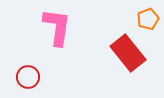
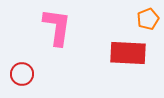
red rectangle: rotated 48 degrees counterclockwise
red circle: moved 6 px left, 3 px up
